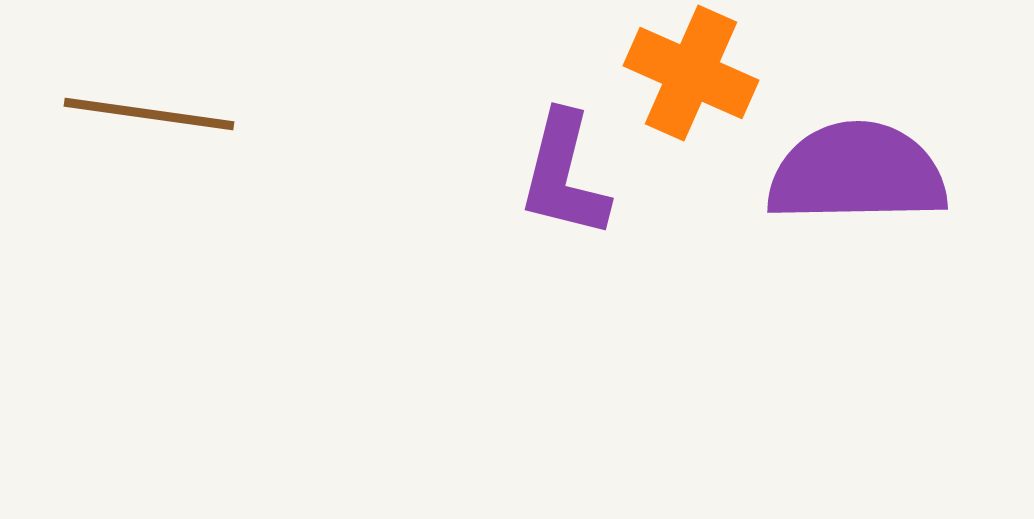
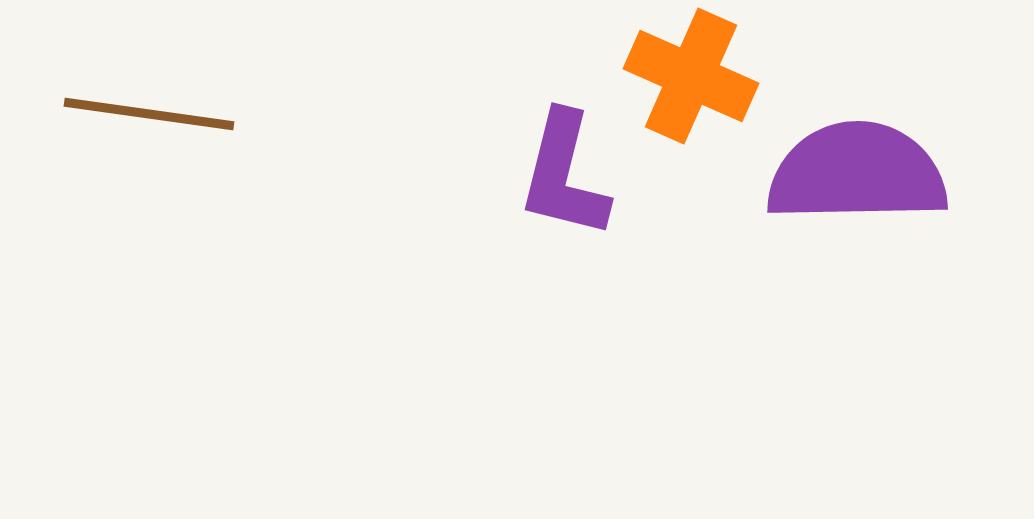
orange cross: moved 3 px down
